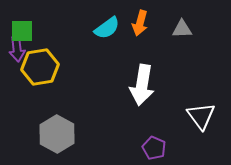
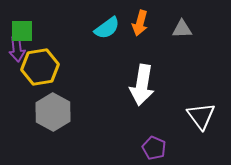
gray hexagon: moved 4 px left, 22 px up
